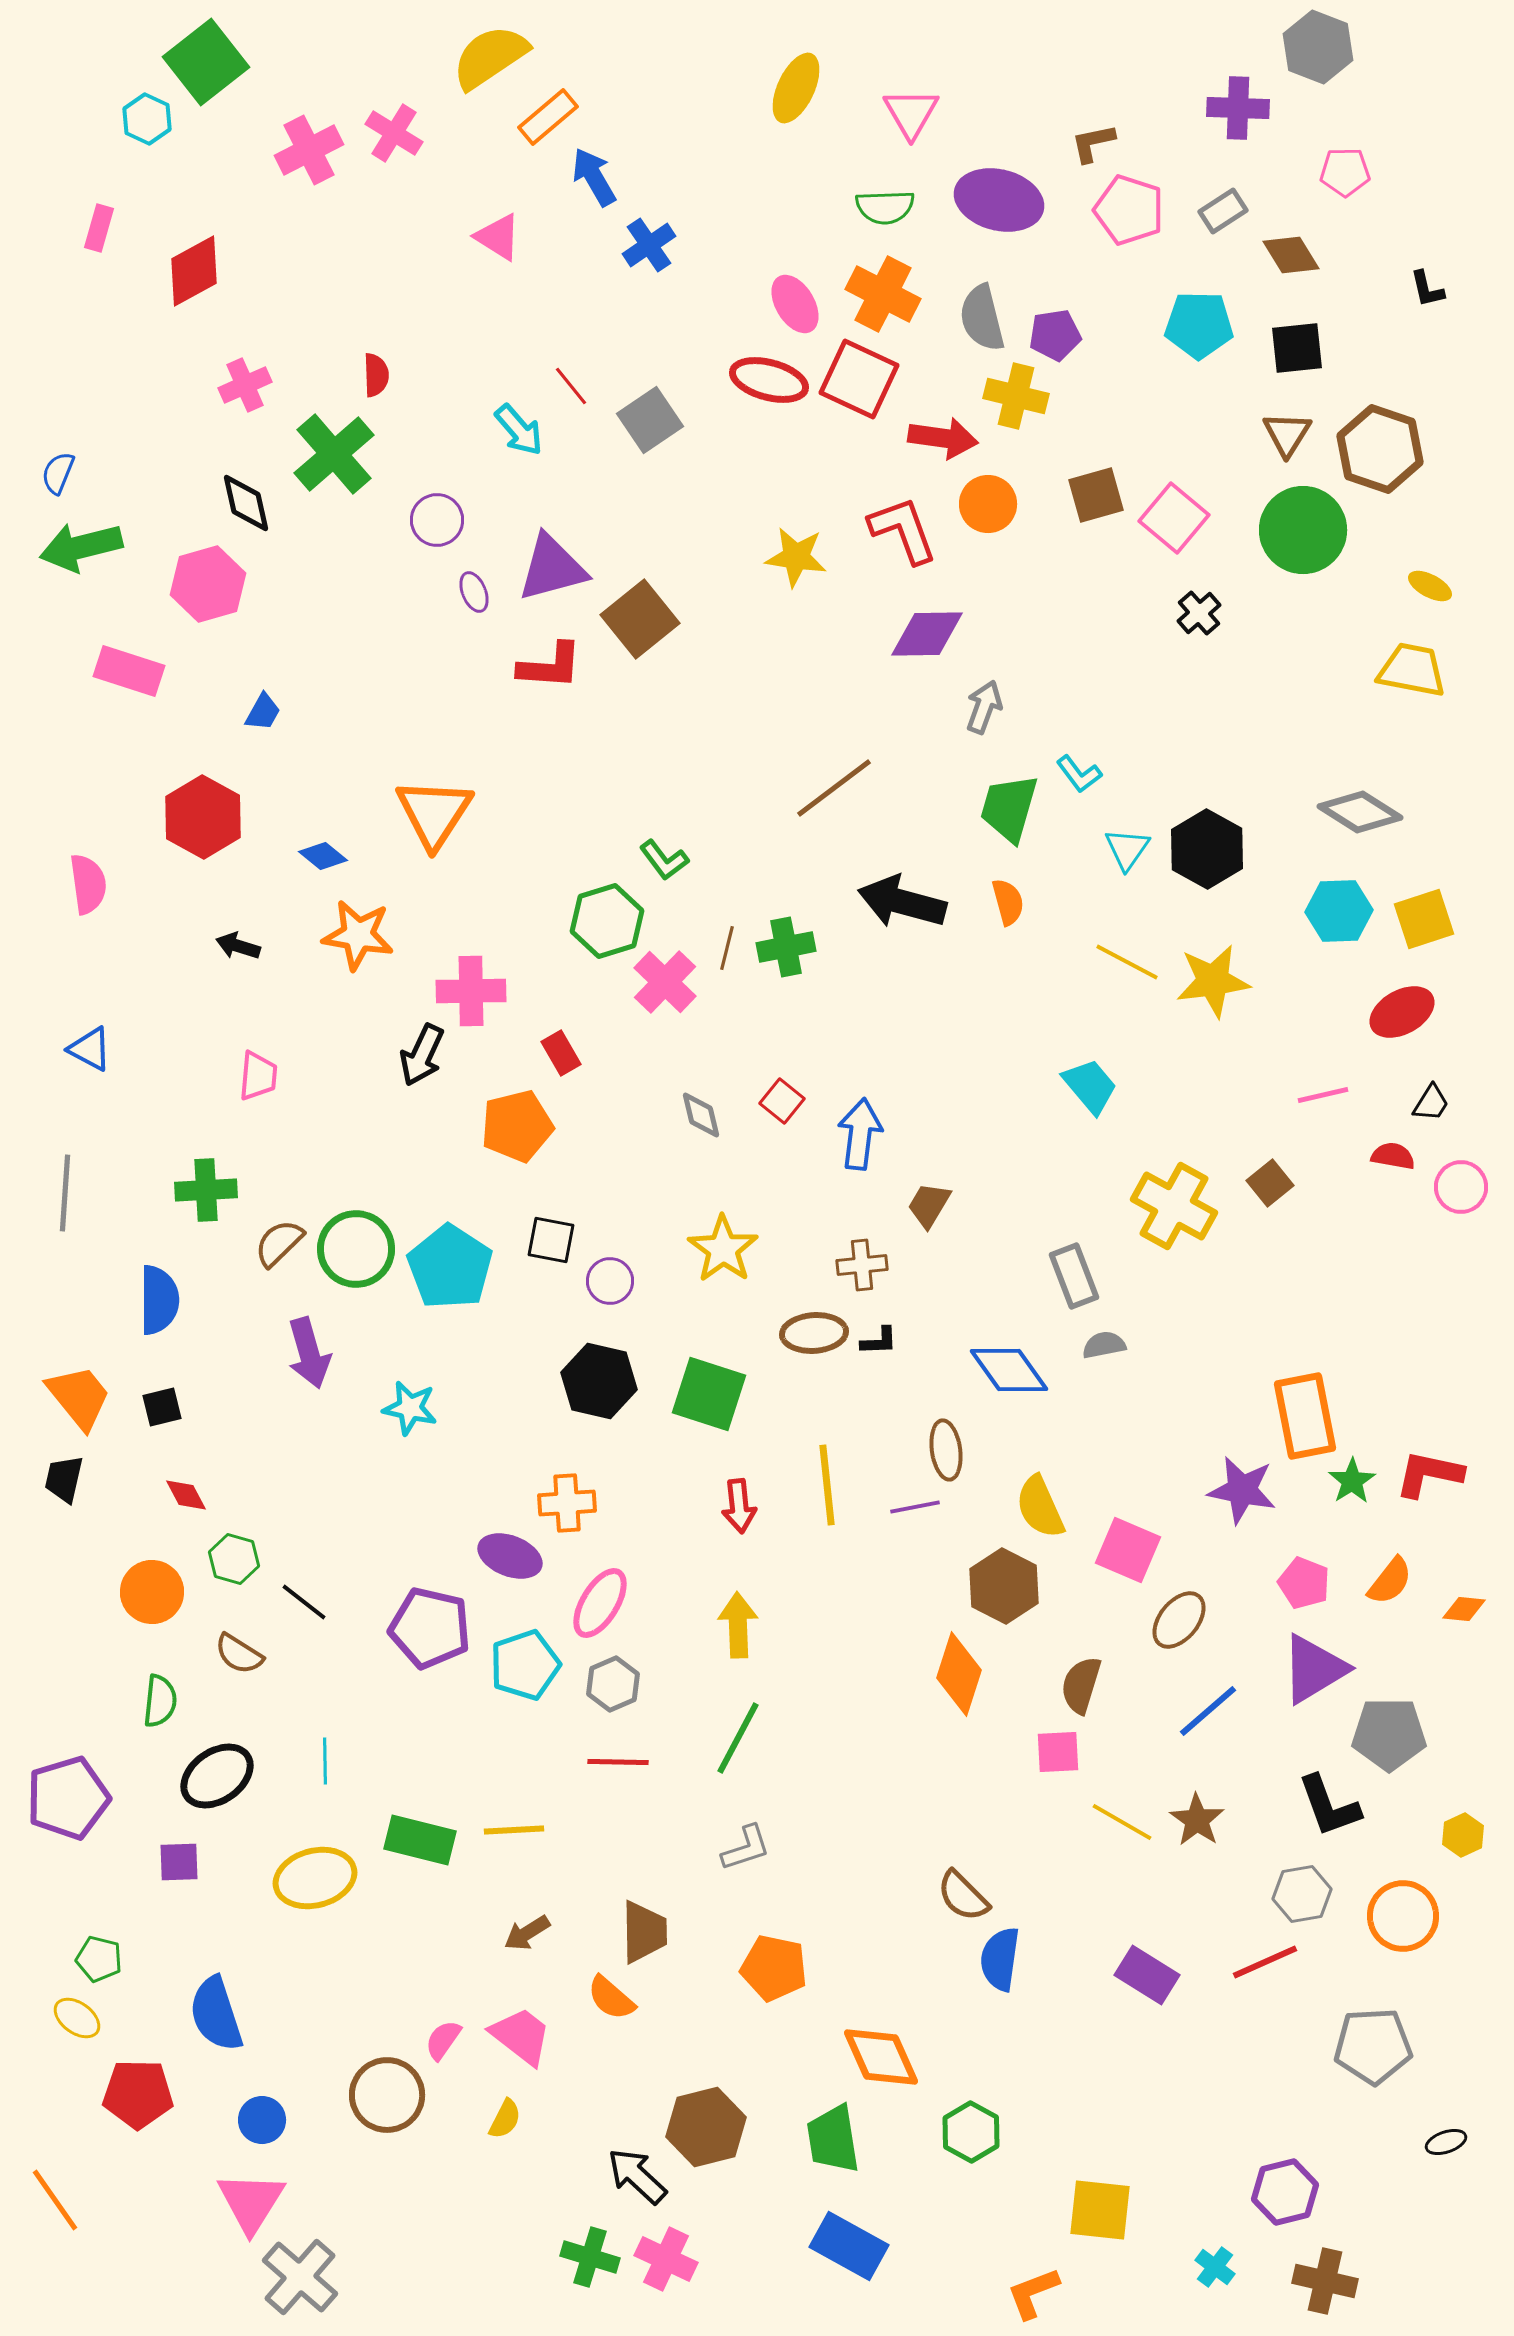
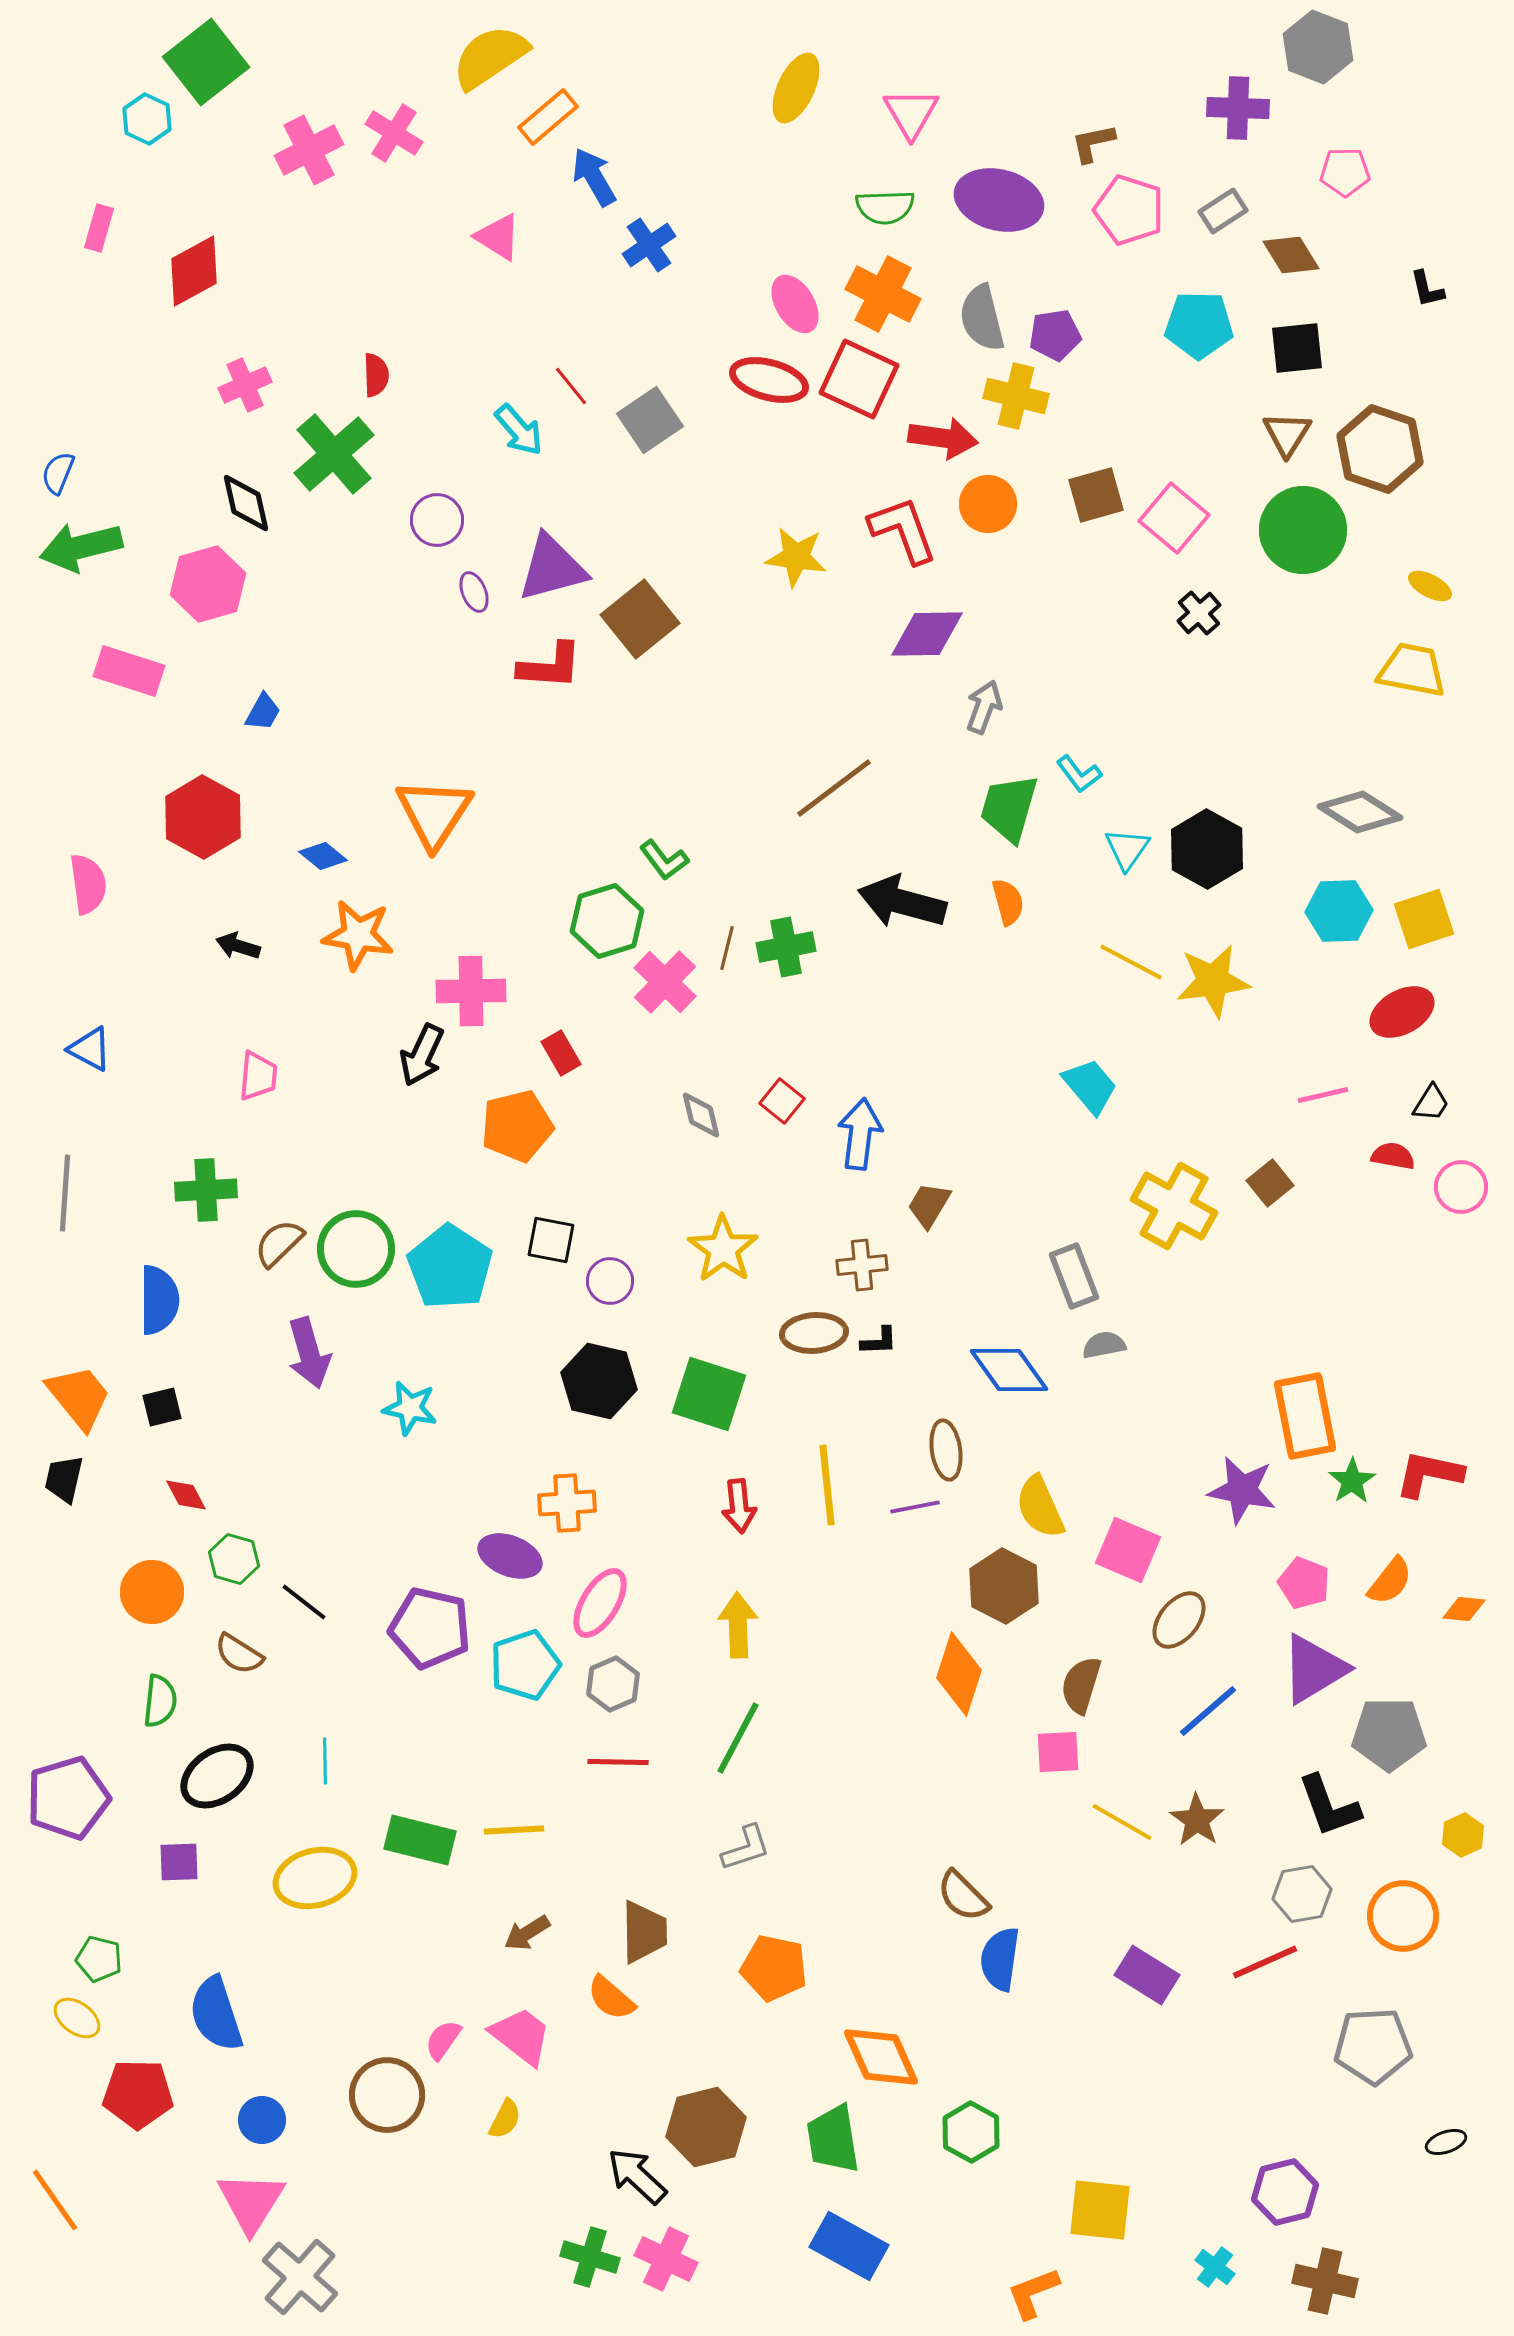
yellow line at (1127, 962): moved 4 px right
